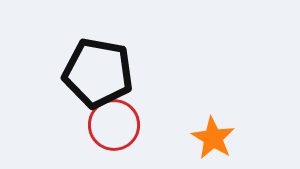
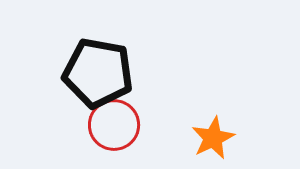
orange star: rotated 15 degrees clockwise
